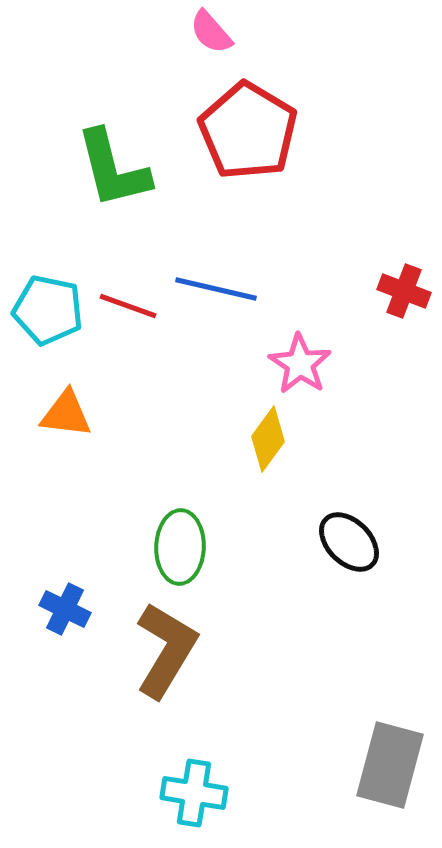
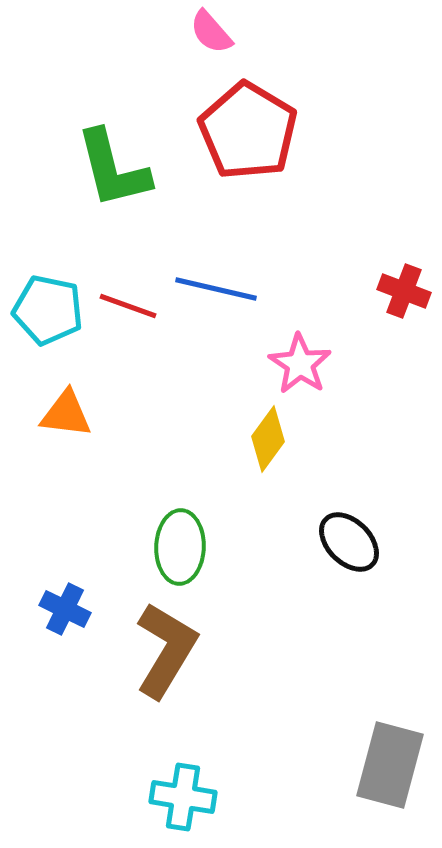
cyan cross: moved 11 px left, 4 px down
